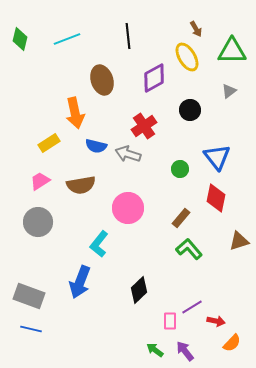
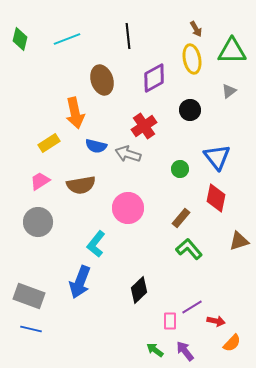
yellow ellipse: moved 5 px right, 2 px down; rotated 20 degrees clockwise
cyan L-shape: moved 3 px left
